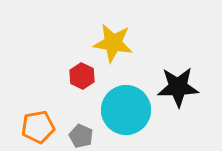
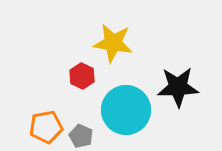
orange pentagon: moved 8 px right
